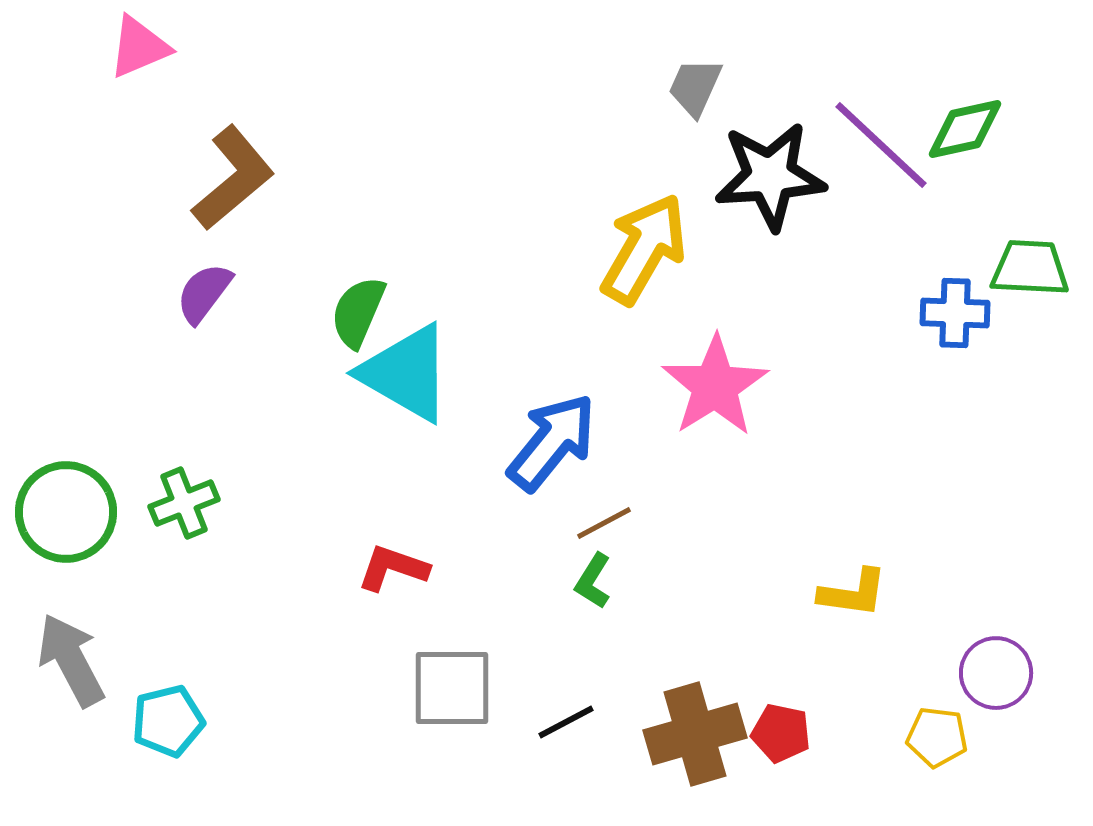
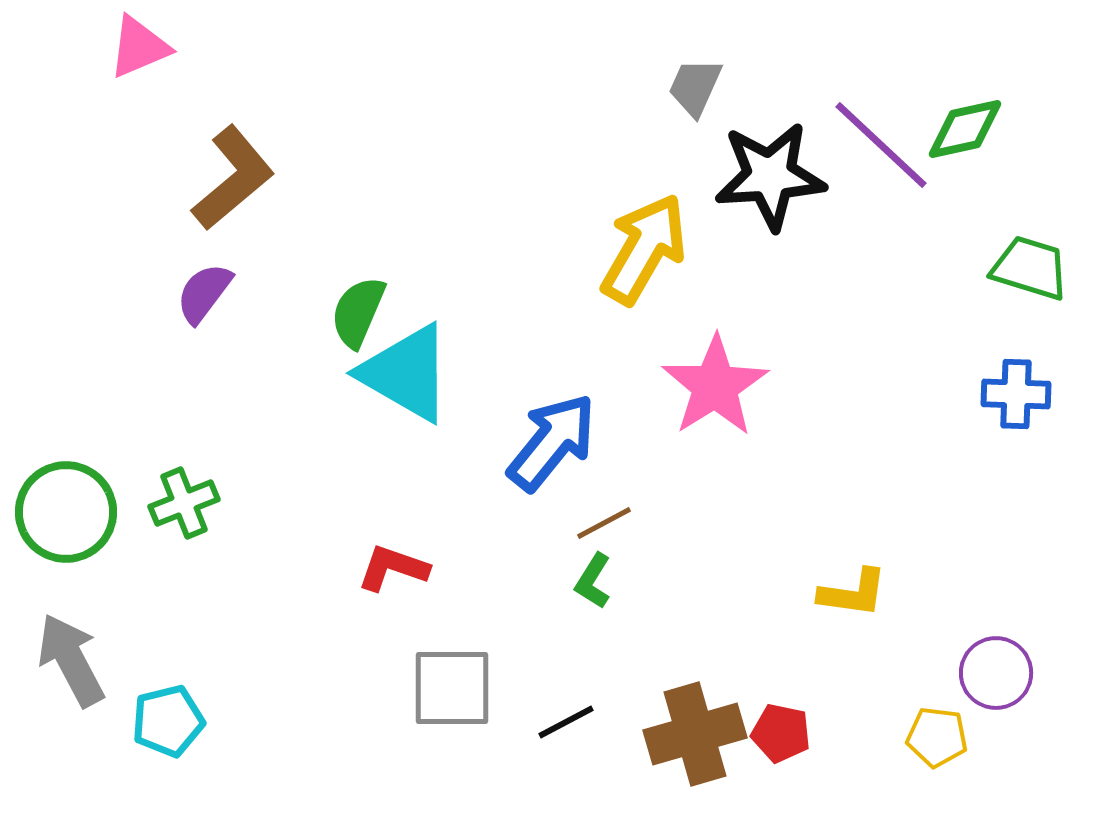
green trapezoid: rotated 14 degrees clockwise
blue cross: moved 61 px right, 81 px down
